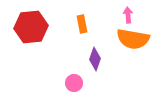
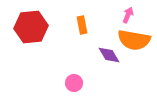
pink arrow: rotated 28 degrees clockwise
orange rectangle: moved 1 px down
orange semicircle: moved 1 px right, 1 px down
purple diamond: moved 14 px right, 4 px up; rotated 50 degrees counterclockwise
